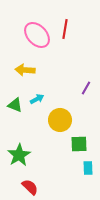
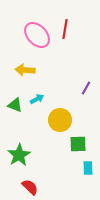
green square: moved 1 px left
